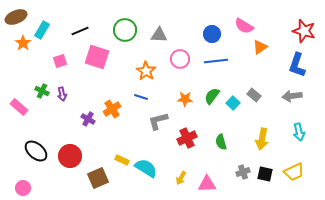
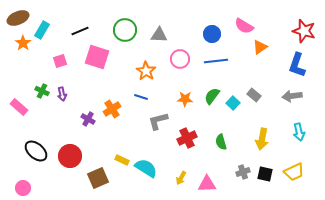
brown ellipse at (16, 17): moved 2 px right, 1 px down
